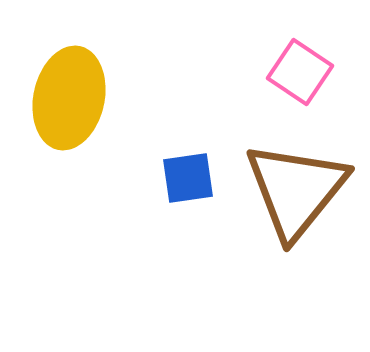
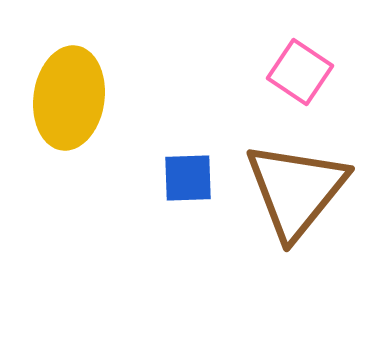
yellow ellipse: rotated 4 degrees counterclockwise
blue square: rotated 6 degrees clockwise
